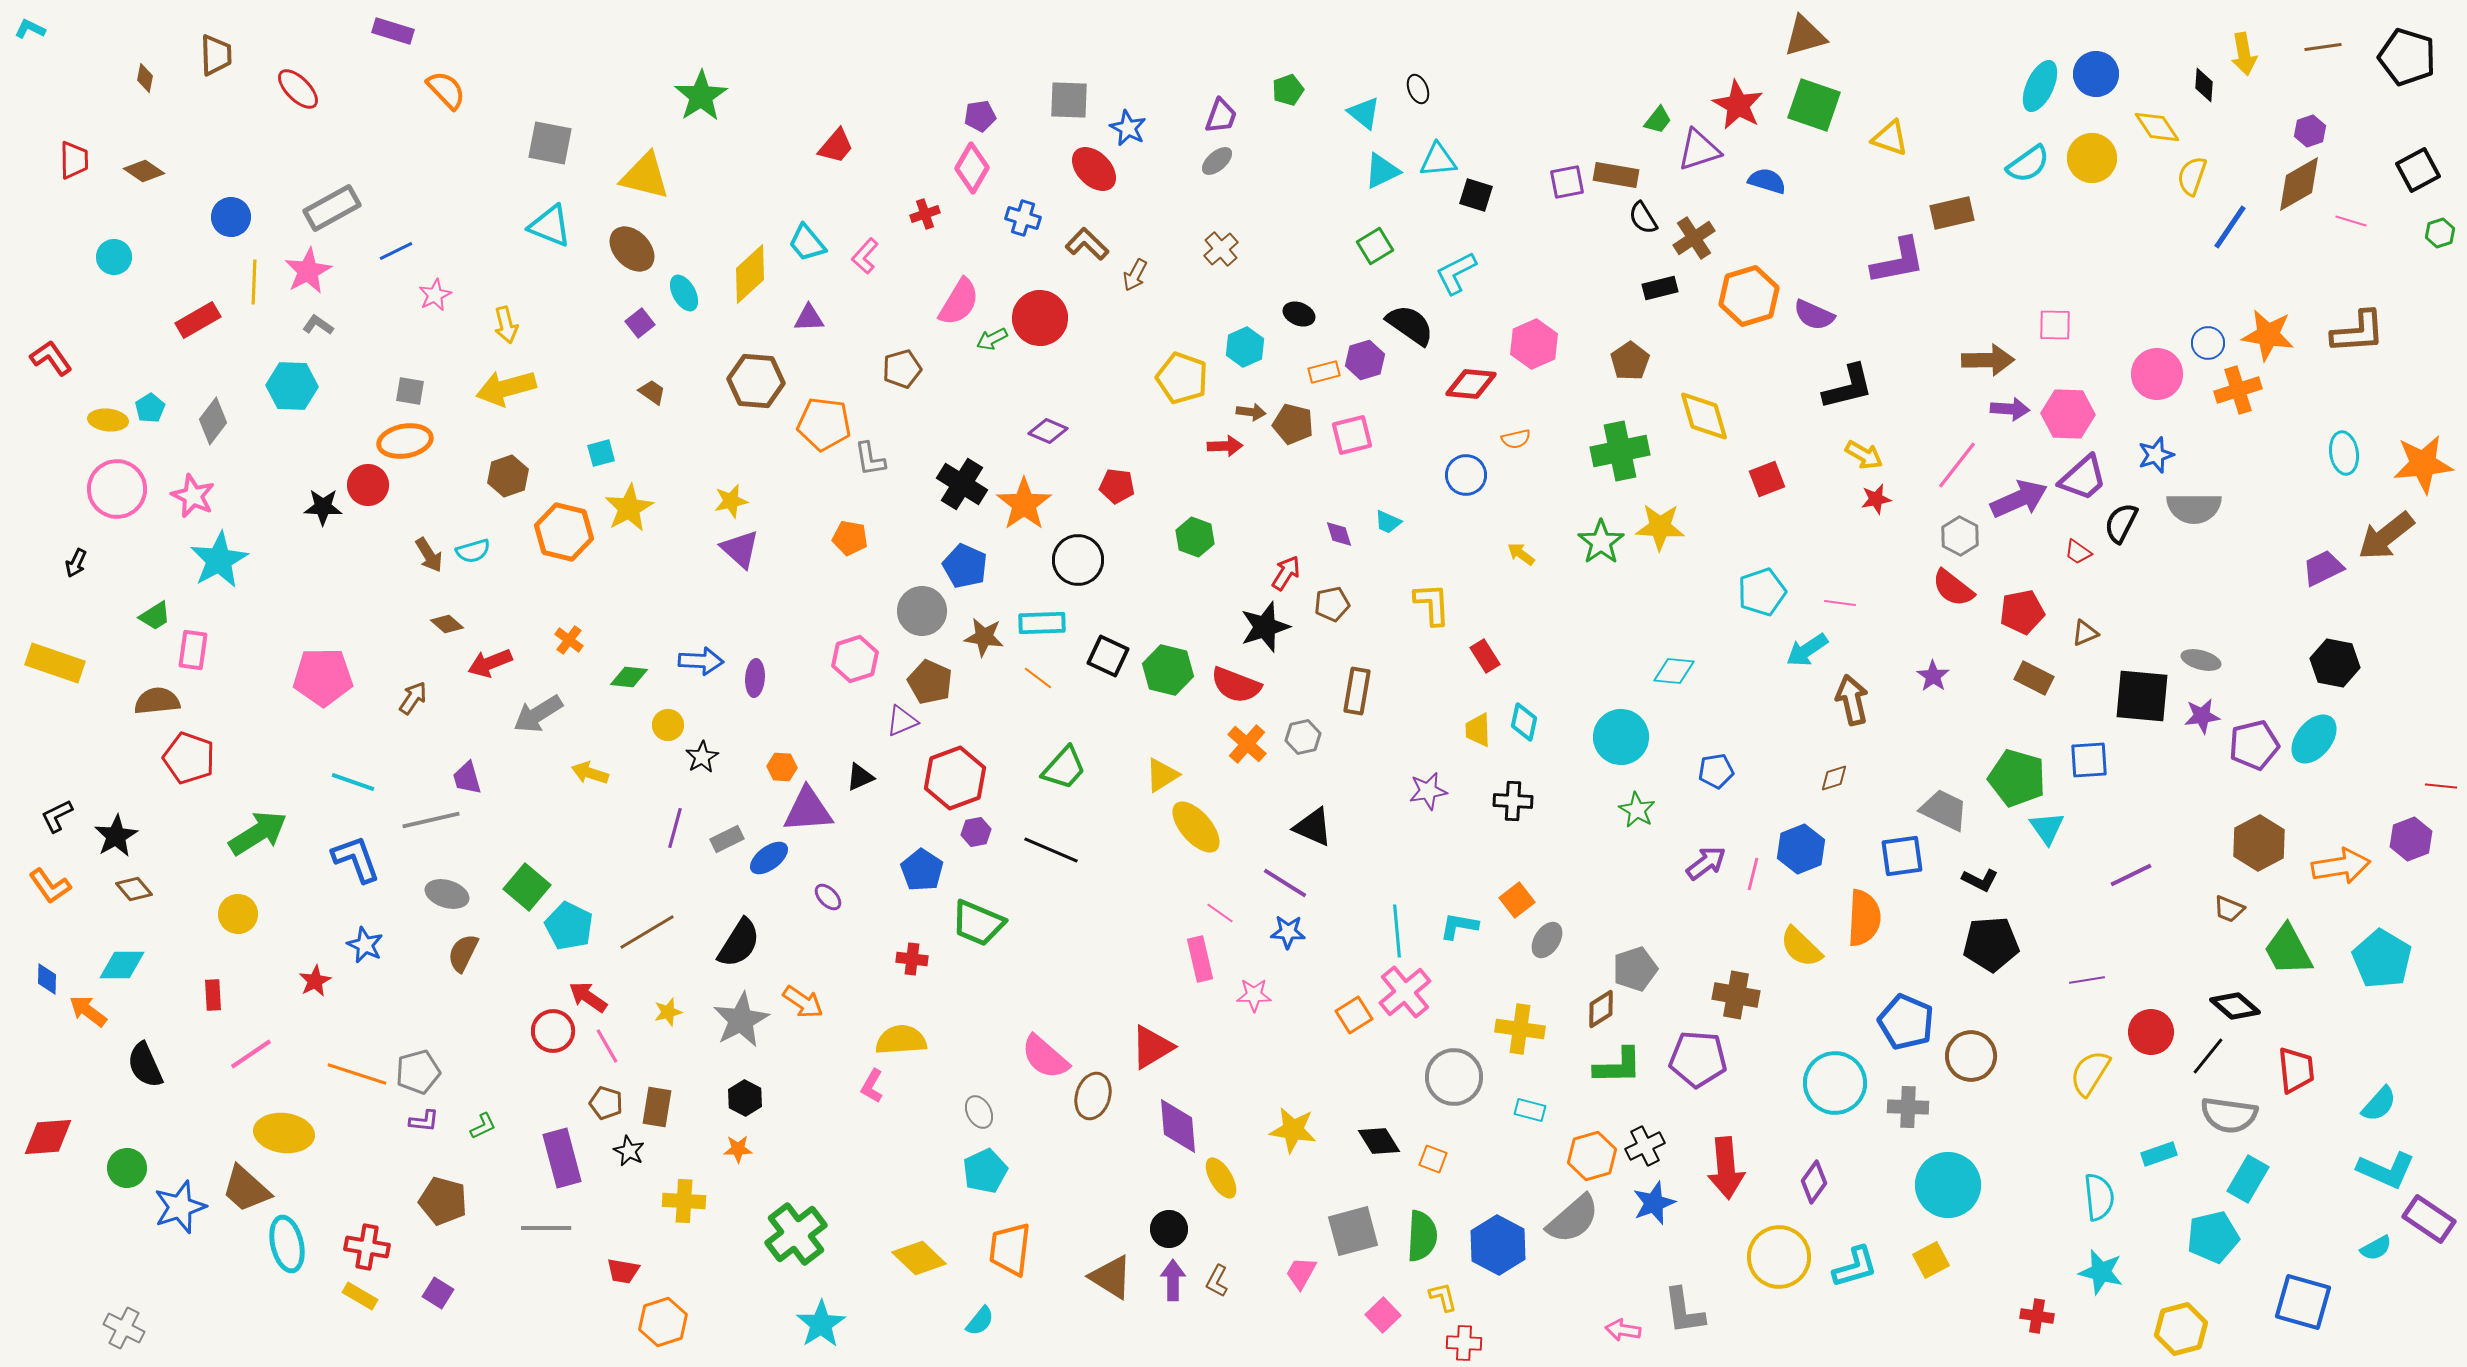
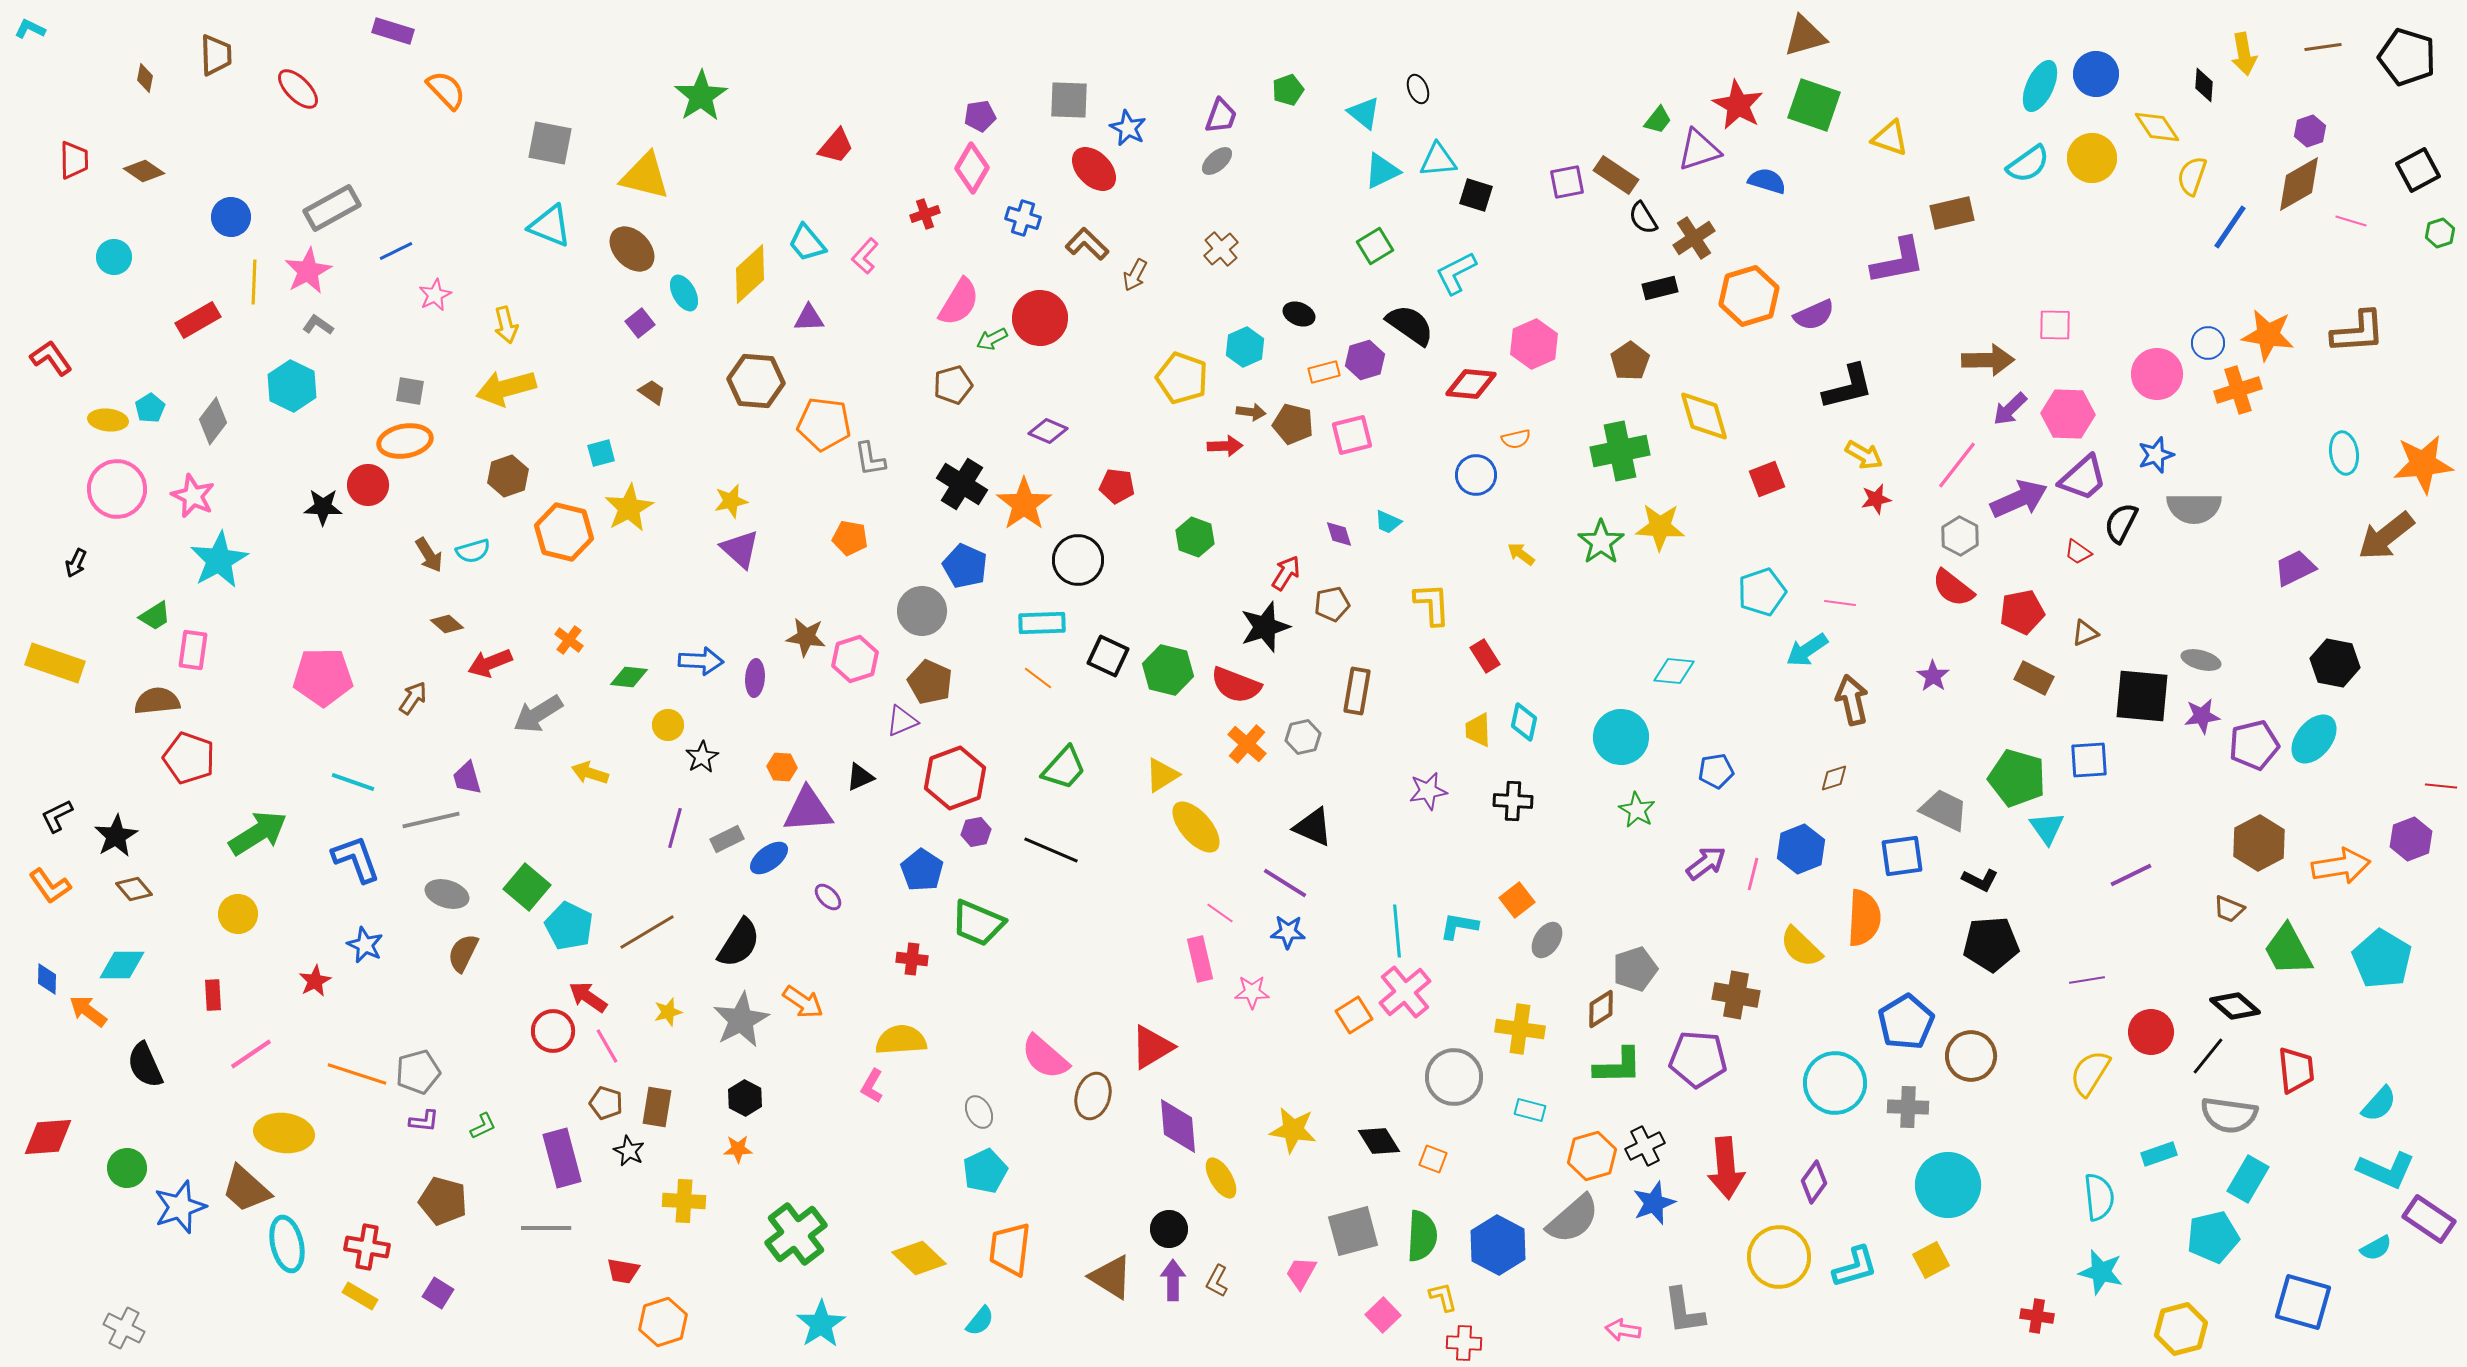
brown rectangle at (1616, 175): rotated 24 degrees clockwise
purple semicircle at (1814, 315): rotated 48 degrees counterclockwise
brown pentagon at (902, 369): moved 51 px right, 16 px down
cyan hexagon at (292, 386): rotated 24 degrees clockwise
purple arrow at (2010, 409): rotated 132 degrees clockwise
blue circle at (1466, 475): moved 10 px right
purple trapezoid at (2323, 568): moved 28 px left
brown star at (984, 637): moved 178 px left
pink star at (1254, 995): moved 2 px left, 3 px up
blue pentagon at (1906, 1022): rotated 18 degrees clockwise
